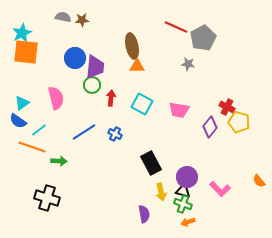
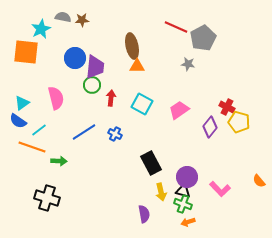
cyan star: moved 19 px right, 4 px up
pink trapezoid: rotated 135 degrees clockwise
